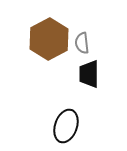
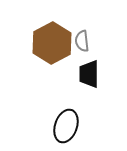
brown hexagon: moved 3 px right, 4 px down
gray semicircle: moved 2 px up
